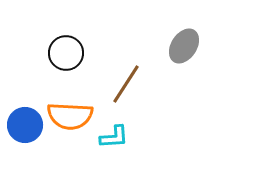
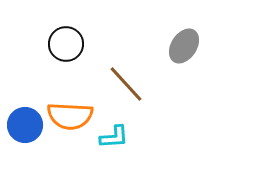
black circle: moved 9 px up
brown line: rotated 75 degrees counterclockwise
